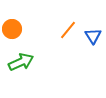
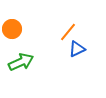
orange line: moved 2 px down
blue triangle: moved 16 px left, 13 px down; rotated 36 degrees clockwise
